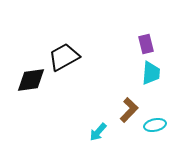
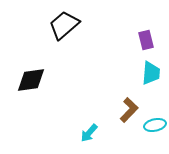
purple rectangle: moved 4 px up
black trapezoid: moved 32 px up; rotated 12 degrees counterclockwise
cyan arrow: moved 9 px left, 1 px down
